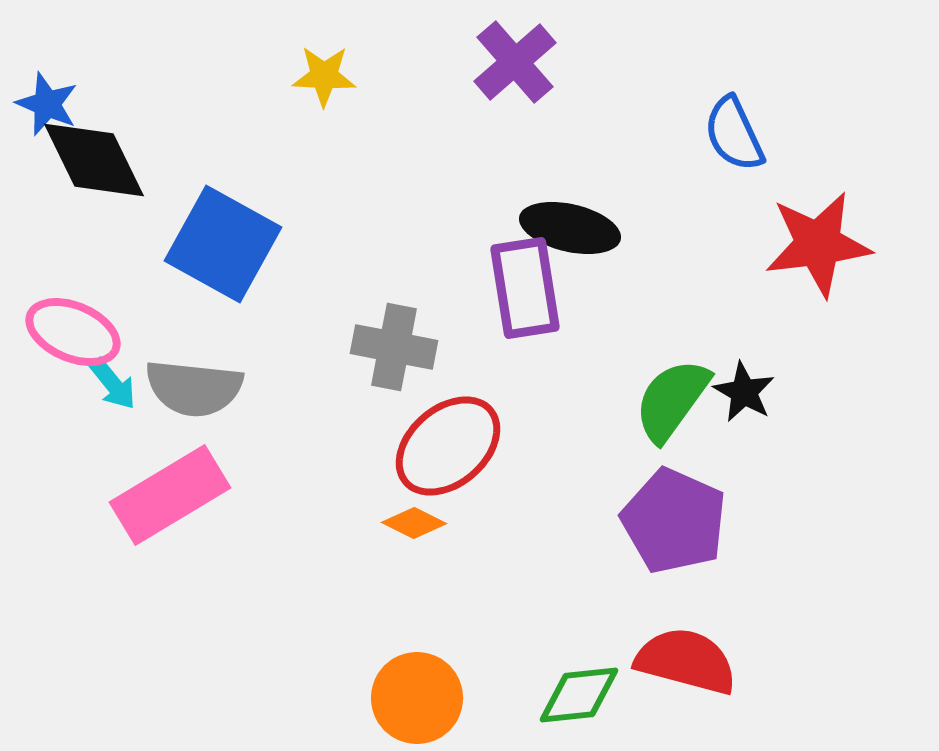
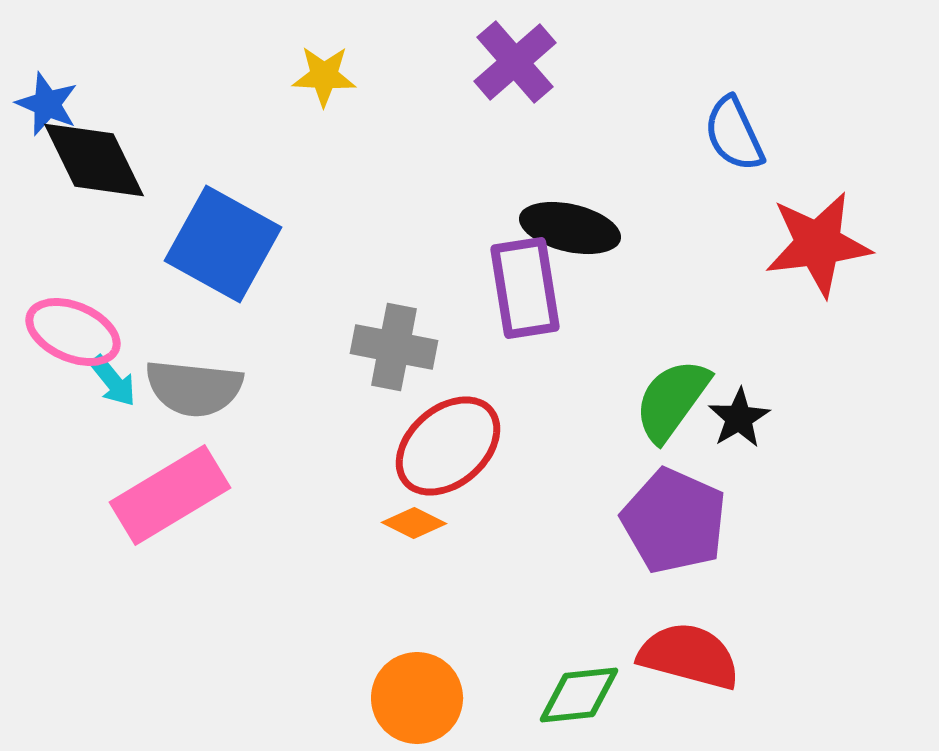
cyan arrow: moved 3 px up
black star: moved 5 px left, 26 px down; rotated 12 degrees clockwise
red semicircle: moved 3 px right, 5 px up
